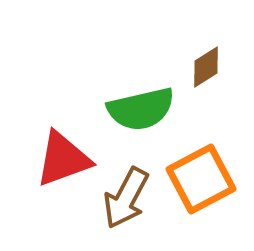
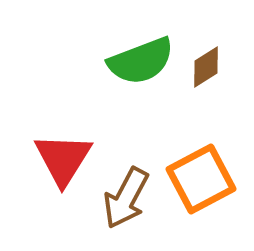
green semicircle: moved 48 px up; rotated 8 degrees counterclockwise
red triangle: rotated 38 degrees counterclockwise
